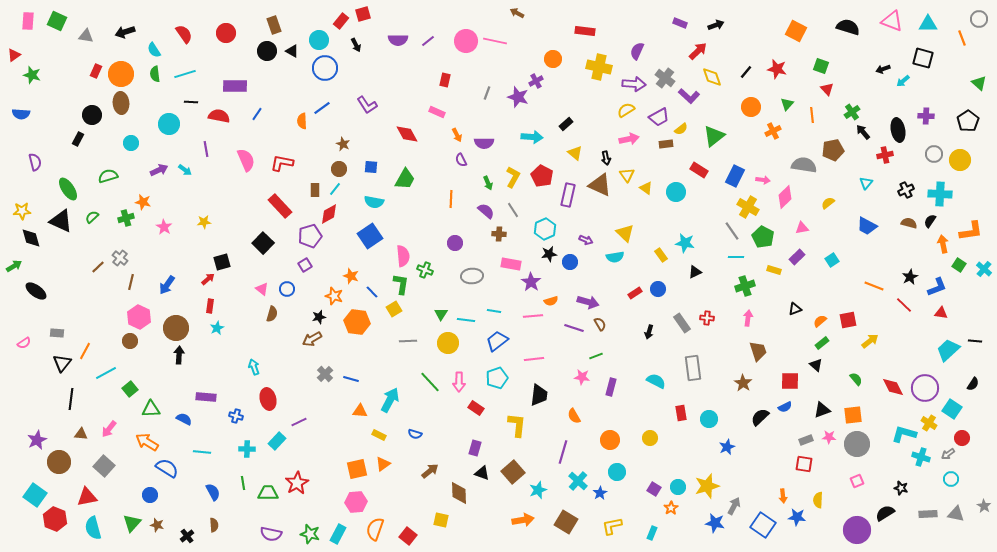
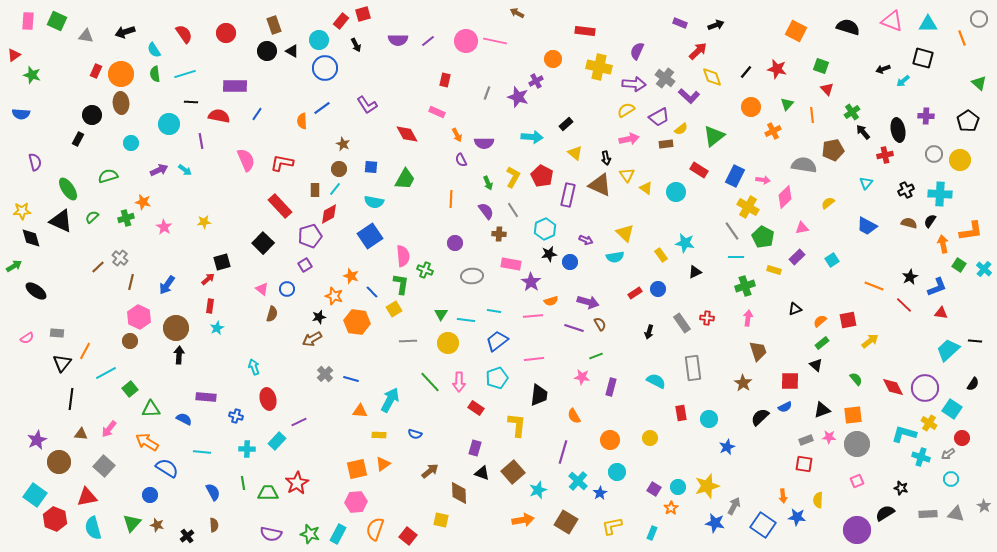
purple line at (206, 149): moved 5 px left, 8 px up
purple semicircle at (486, 211): rotated 12 degrees clockwise
pink semicircle at (24, 343): moved 3 px right, 5 px up
yellow rectangle at (379, 435): rotated 24 degrees counterclockwise
